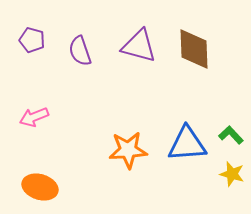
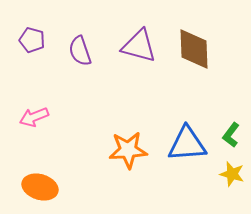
green L-shape: rotated 100 degrees counterclockwise
